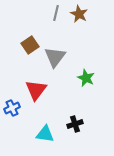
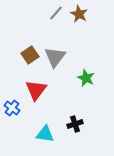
gray line: rotated 28 degrees clockwise
brown square: moved 10 px down
blue cross: rotated 28 degrees counterclockwise
